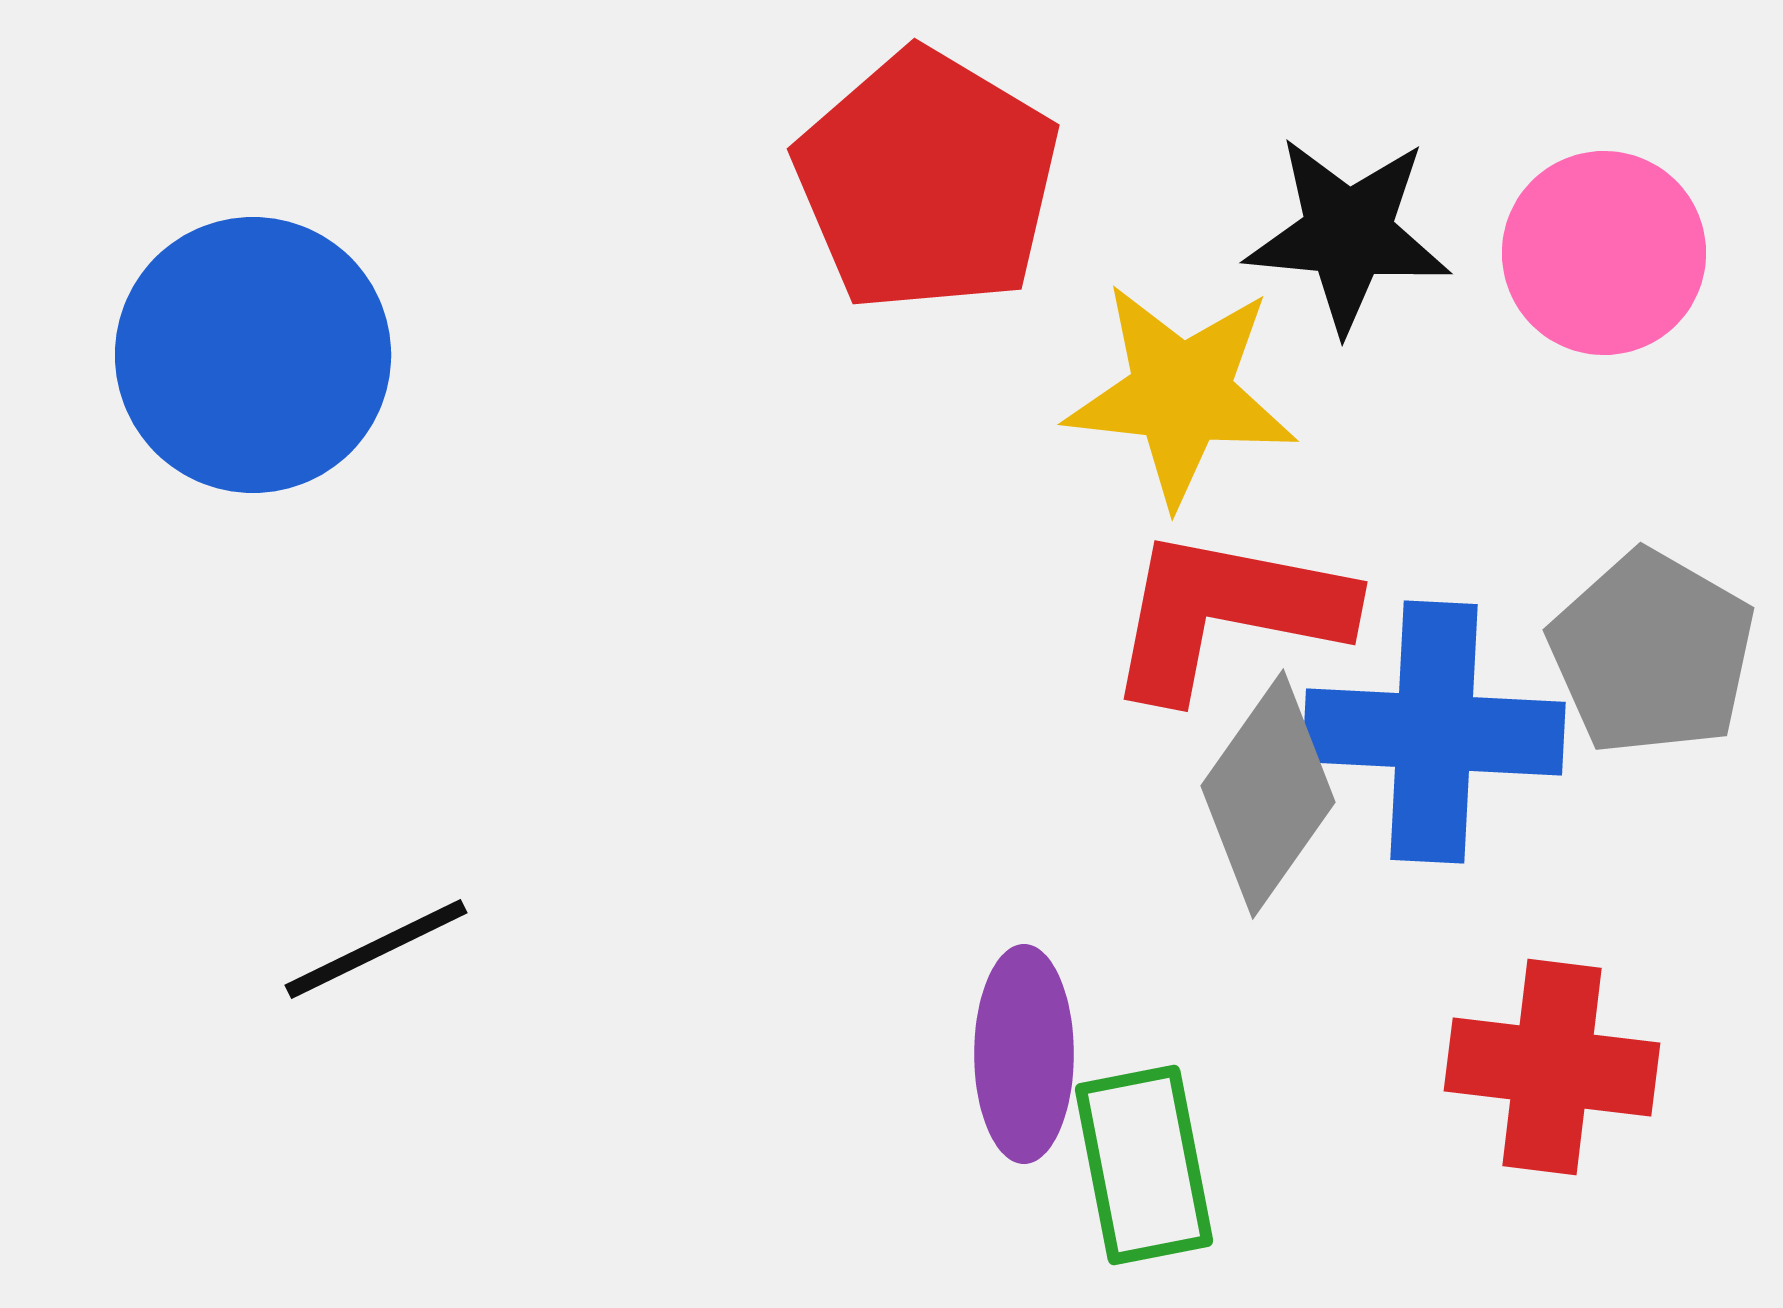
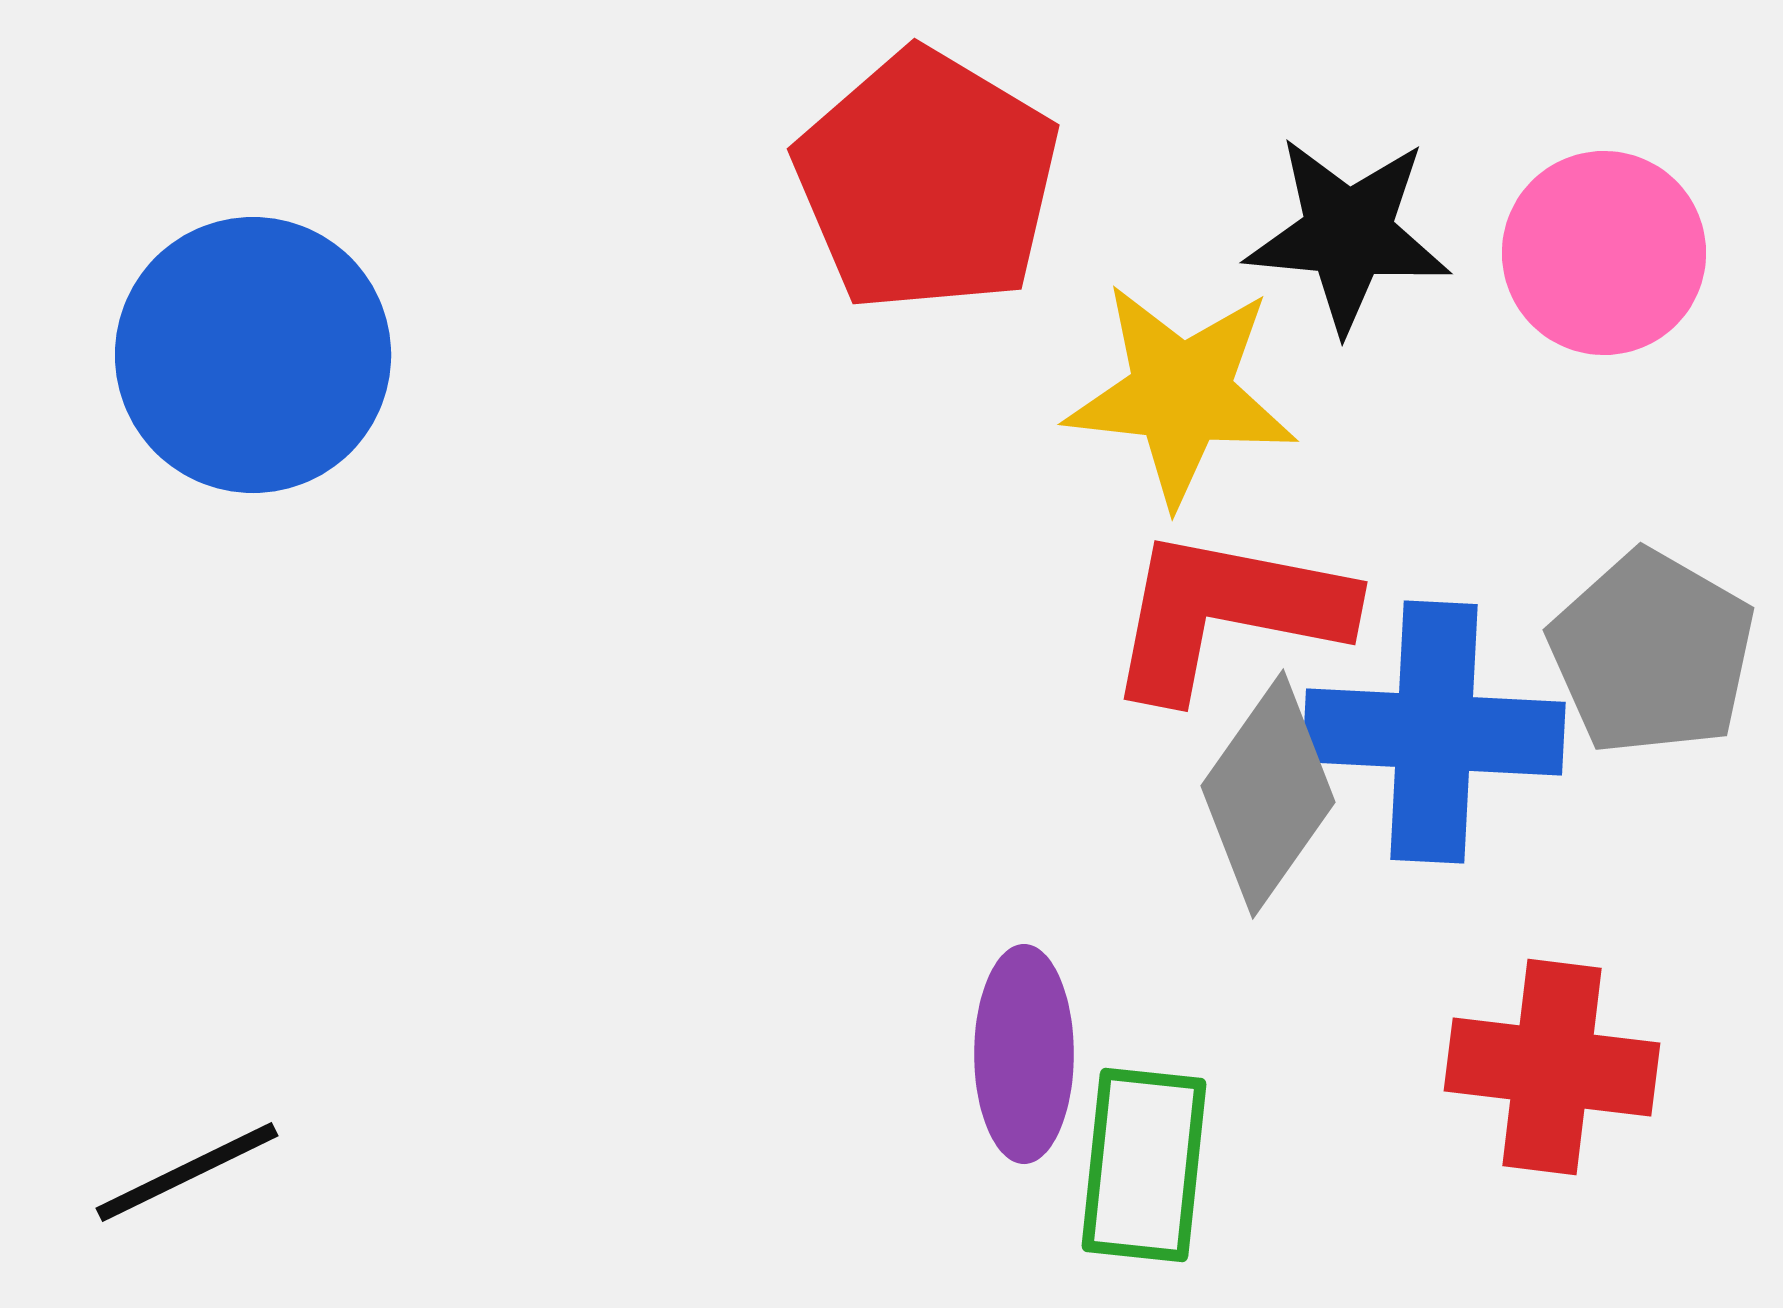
black line: moved 189 px left, 223 px down
green rectangle: rotated 17 degrees clockwise
